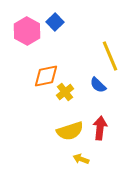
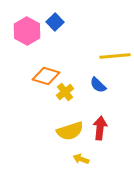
yellow line: moved 5 px right; rotated 72 degrees counterclockwise
orange diamond: rotated 28 degrees clockwise
